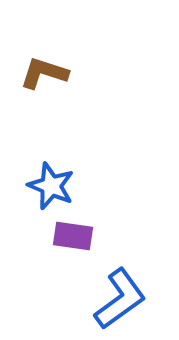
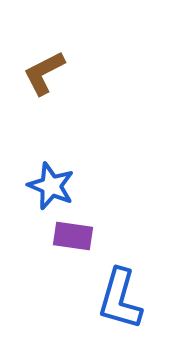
brown L-shape: rotated 45 degrees counterclockwise
blue L-shape: rotated 142 degrees clockwise
